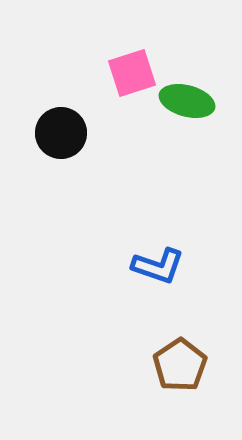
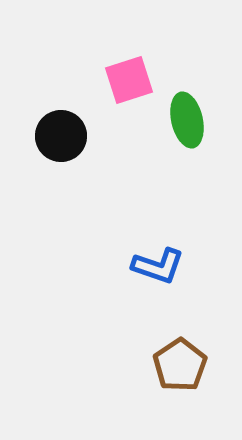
pink square: moved 3 px left, 7 px down
green ellipse: moved 19 px down; rotated 62 degrees clockwise
black circle: moved 3 px down
